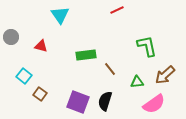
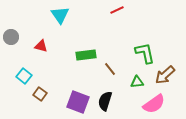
green L-shape: moved 2 px left, 7 px down
